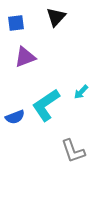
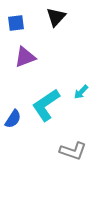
blue semicircle: moved 2 px left, 2 px down; rotated 36 degrees counterclockwise
gray L-shape: rotated 52 degrees counterclockwise
